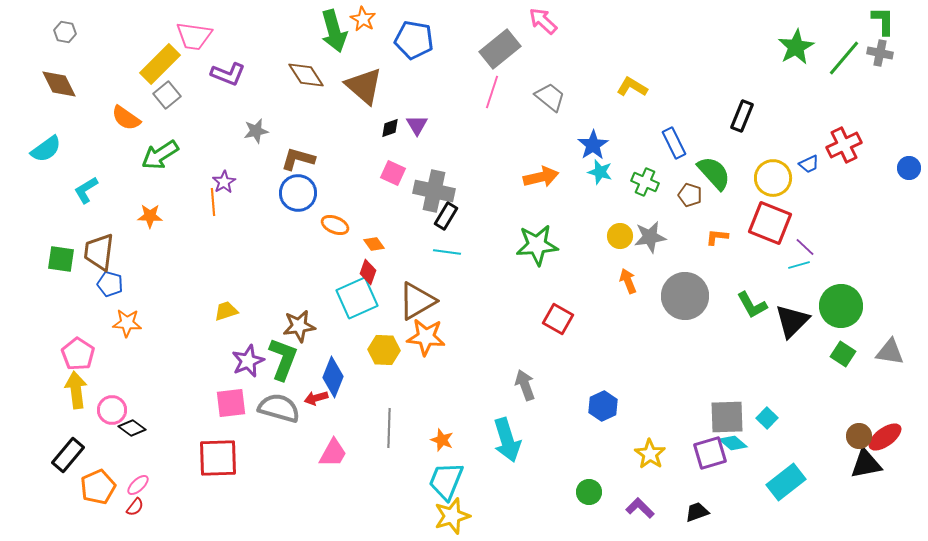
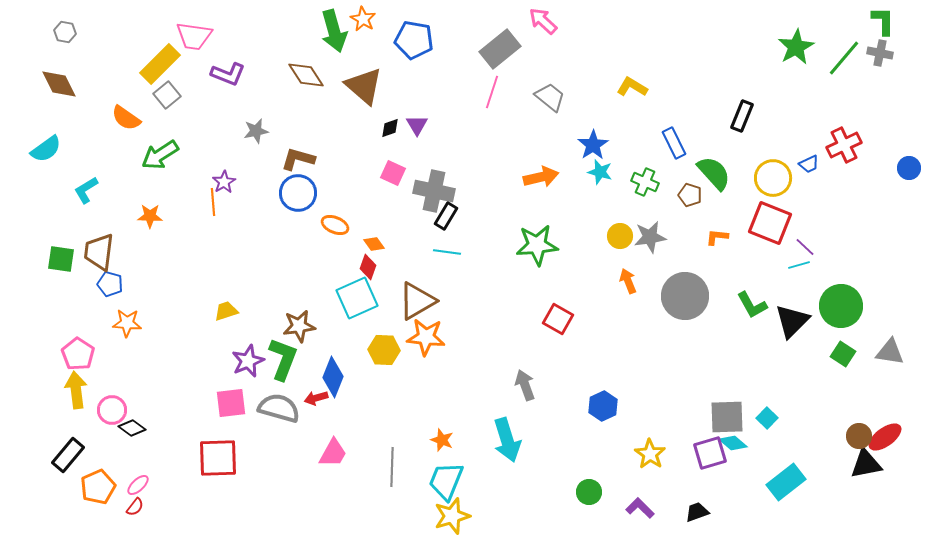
red diamond at (368, 272): moved 5 px up
gray line at (389, 428): moved 3 px right, 39 px down
